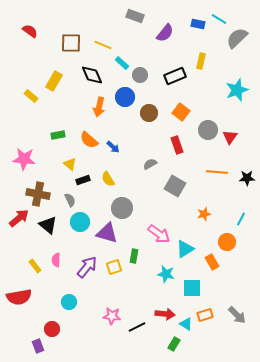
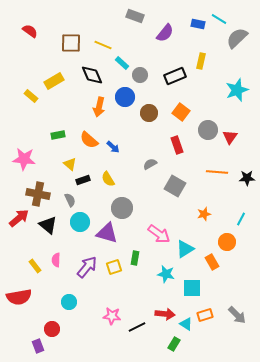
yellow rectangle at (54, 81): rotated 30 degrees clockwise
green rectangle at (134, 256): moved 1 px right, 2 px down
